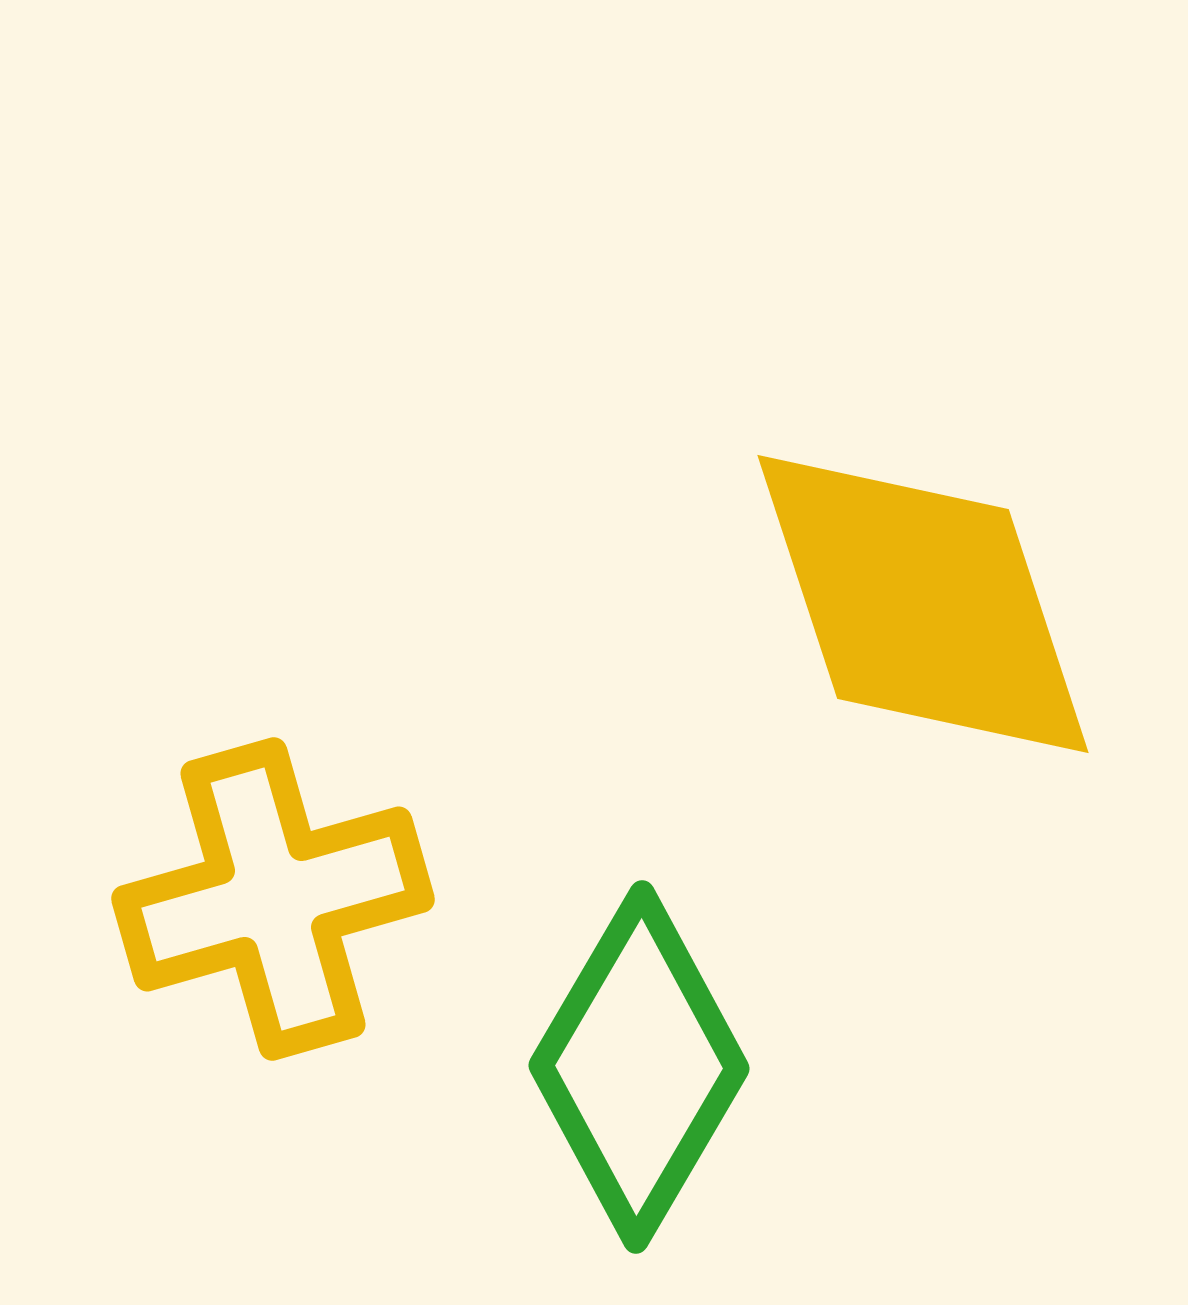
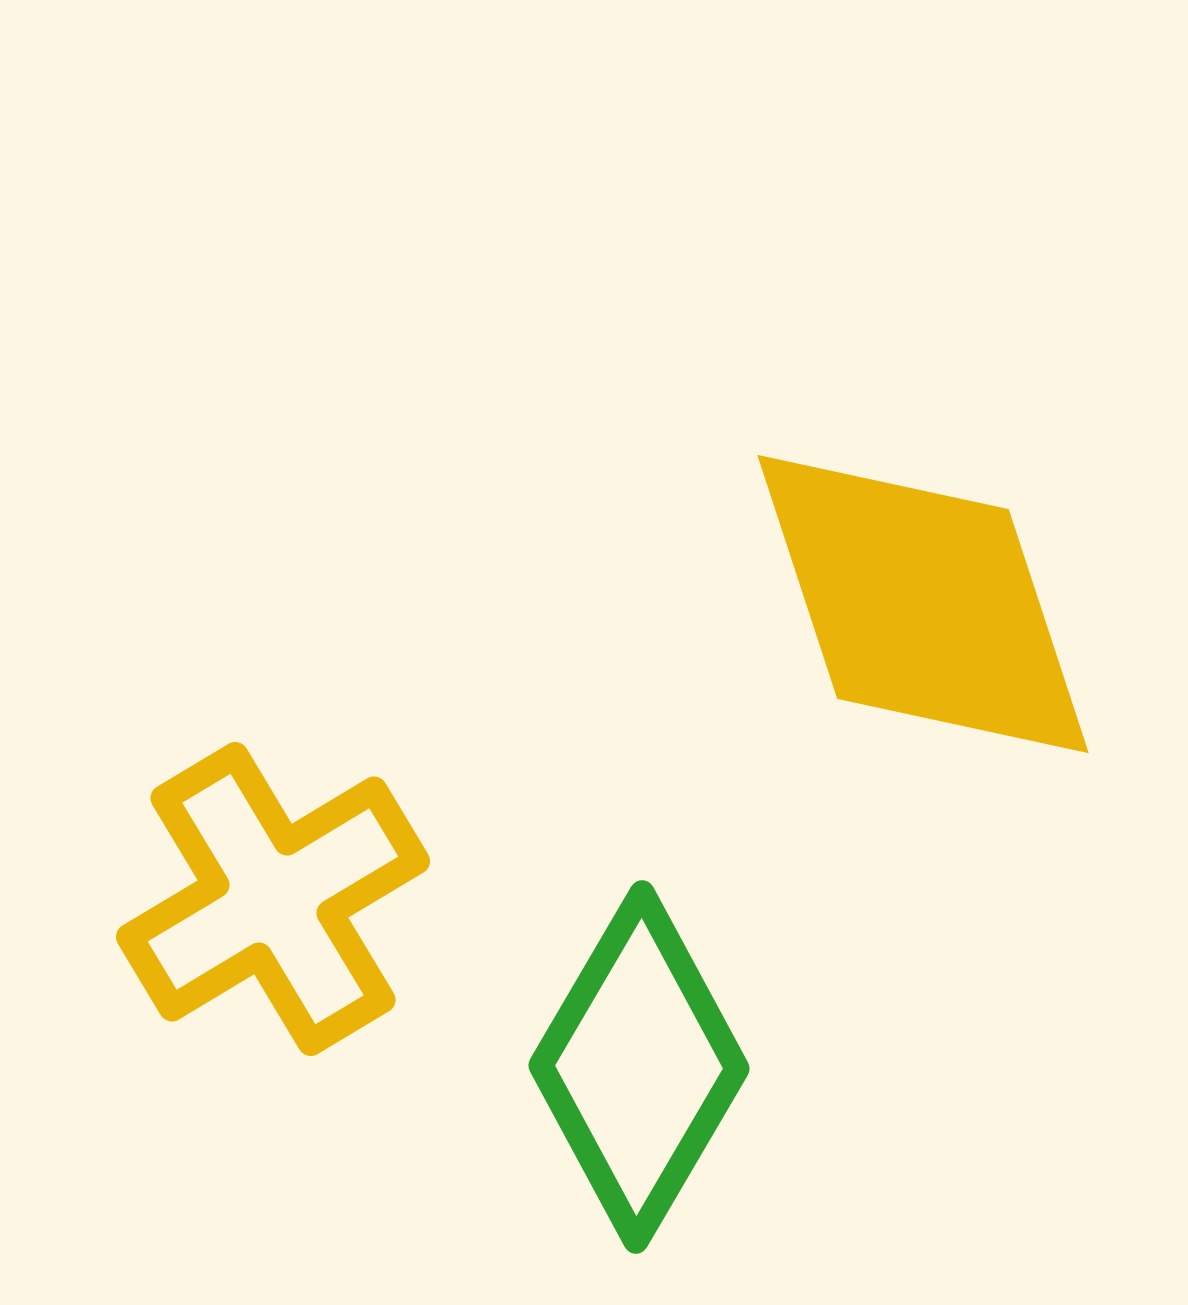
yellow cross: rotated 15 degrees counterclockwise
